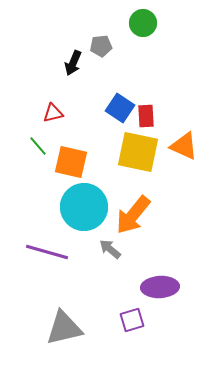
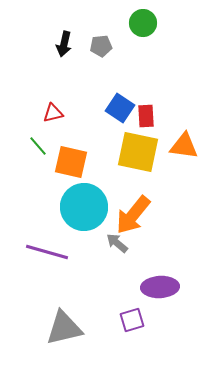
black arrow: moved 9 px left, 19 px up; rotated 10 degrees counterclockwise
orange triangle: rotated 16 degrees counterclockwise
gray arrow: moved 7 px right, 6 px up
